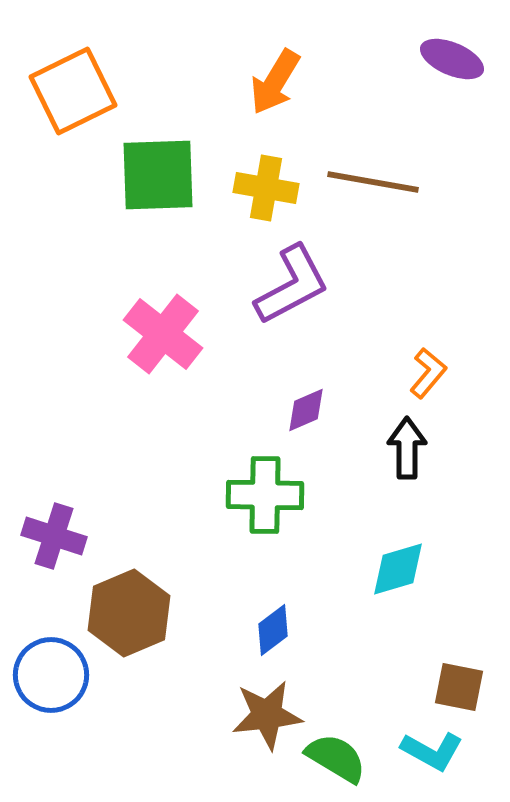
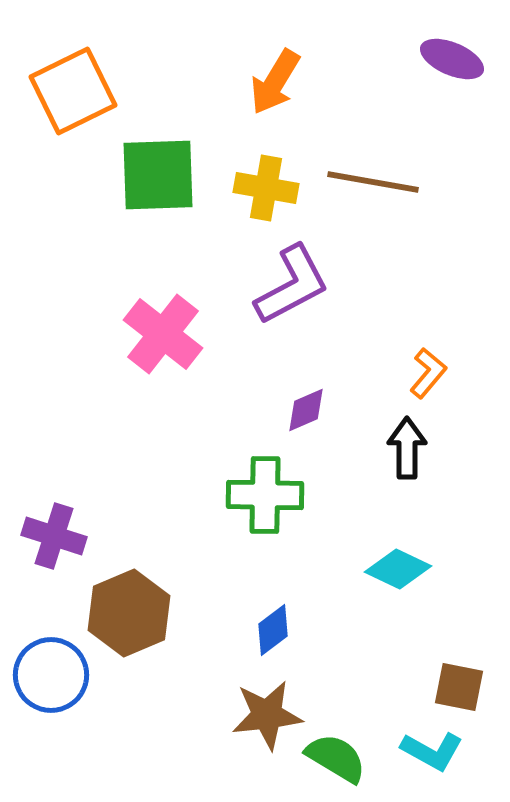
cyan diamond: rotated 42 degrees clockwise
